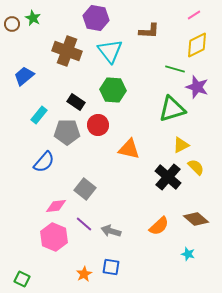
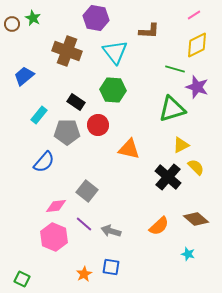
cyan triangle: moved 5 px right, 1 px down
gray square: moved 2 px right, 2 px down
